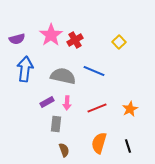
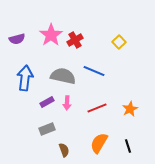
blue arrow: moved 9 px down
gray rectangle: moved 9 px left, 5 px down; rotated 63 degrees clockwise
orange semicircle: rotated 15 degrees clockwise
